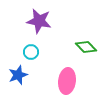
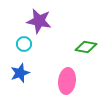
green diamond: rotated 35 degrees counterclockwise
cyan circle: moved 7 px left, 8 px up
blue star: moved 2 px right, 2 px up
